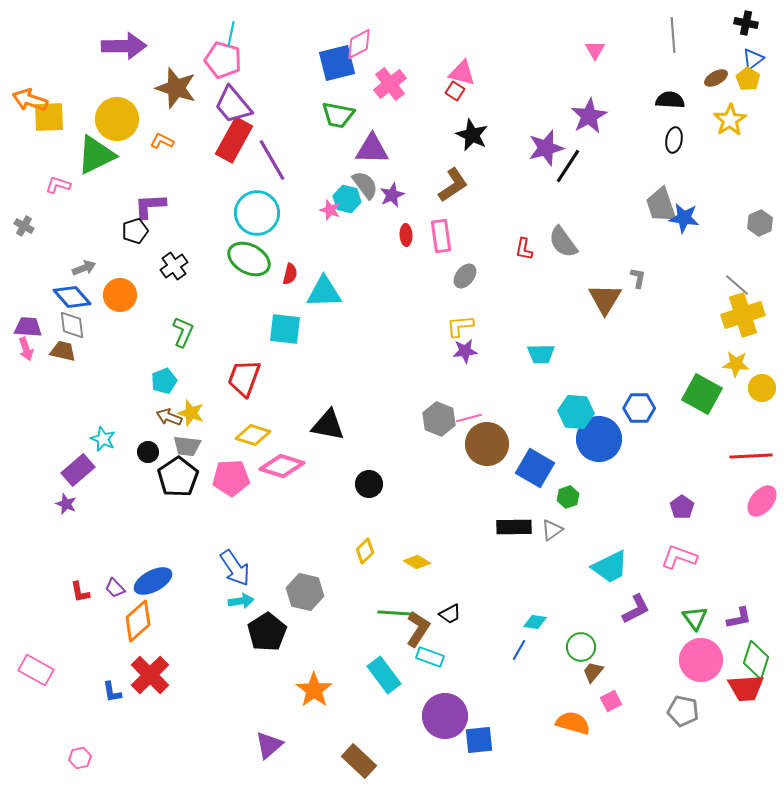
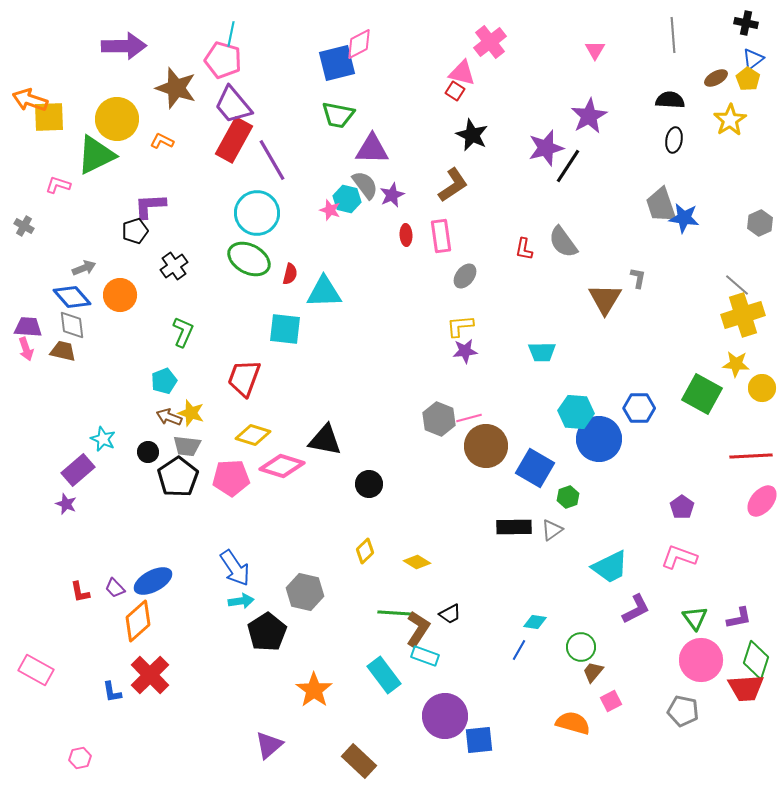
pink cross at (390, 84): moved 100 px right, 42 px up
cyan trapezoid at (541, 354): moved 1 px right, 2 px up
black triangle at (328, 425): moved 3 px left, 15 px down
brown circle at (487, 444): moved 1 px left, 2 px down
cyan rectangle at (430, 657): moved 5 px left, 1 px up
